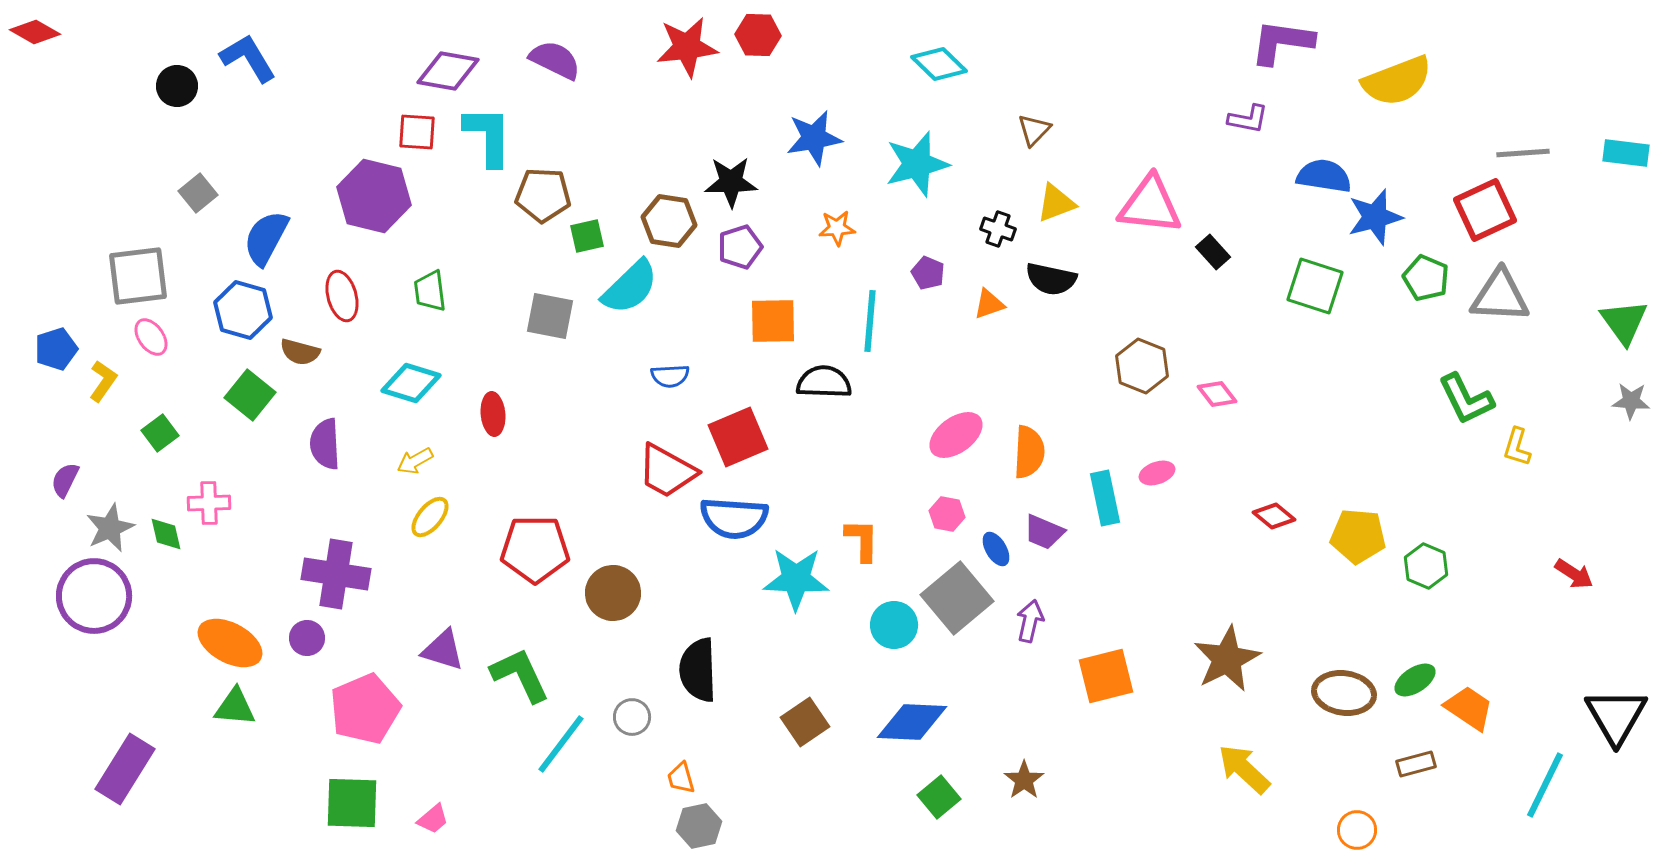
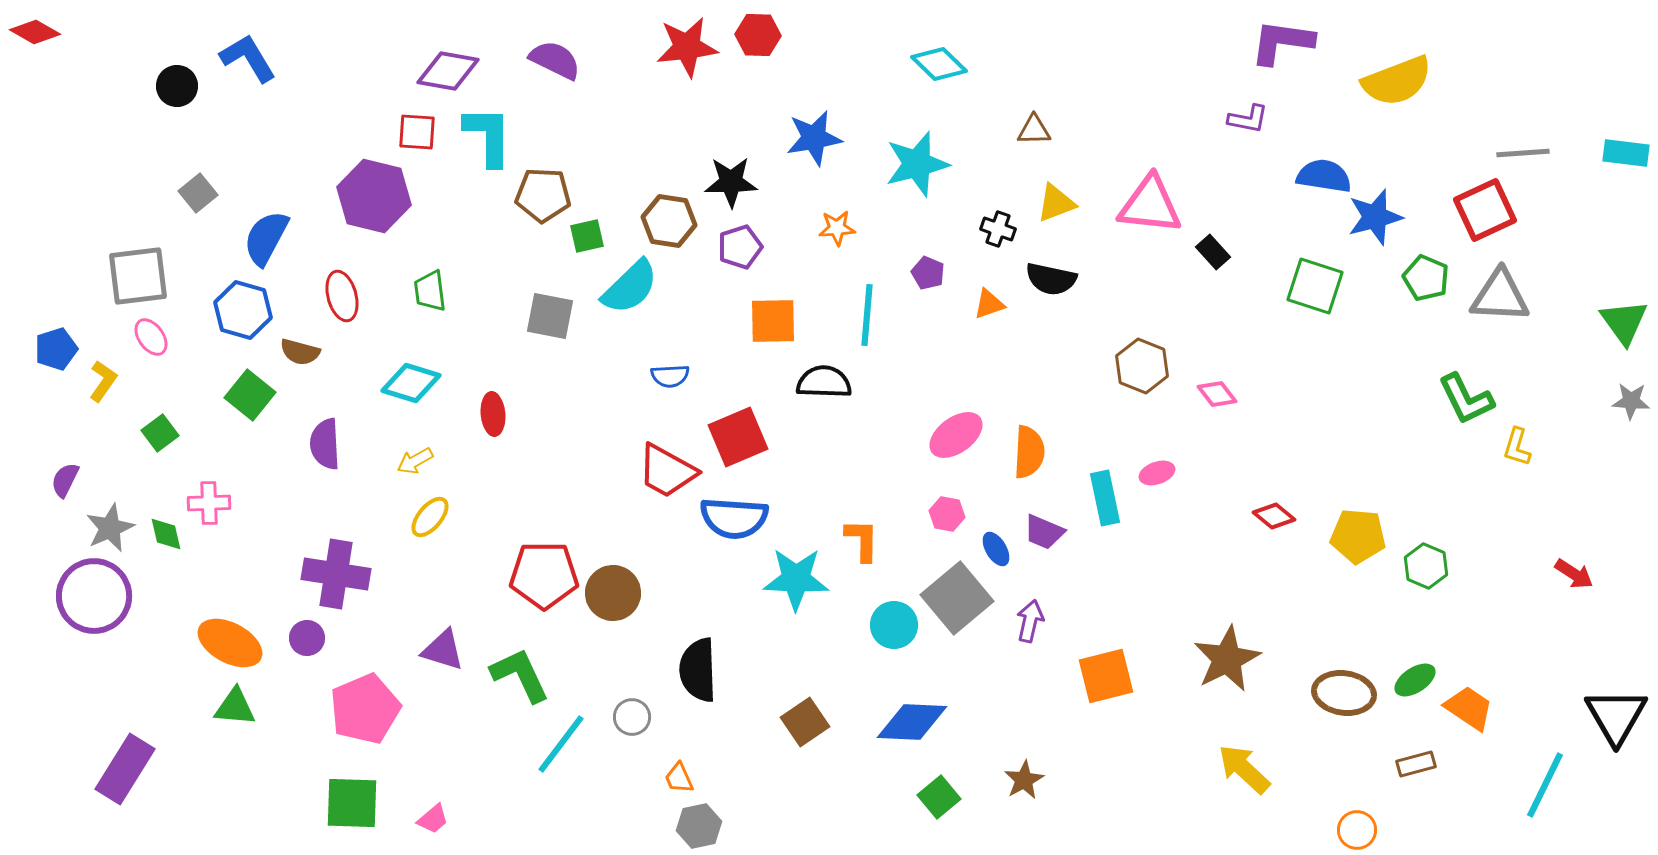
brown triangle at (1034, 130): rotated 45 degrees clockwise
cyan line at (870, 321): moved 3 px left, 6 px up
red pentagon at (535, 549): moved 9 px right, 26 px down
orange trapezoid at (681, 778): moved 2 px left; rotated 8 degrees counterclockwise
brown star at (1024, 780): rotated 6 degrees clockwise
